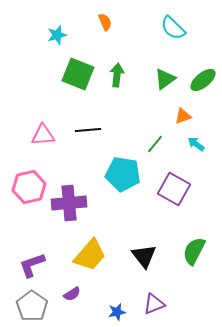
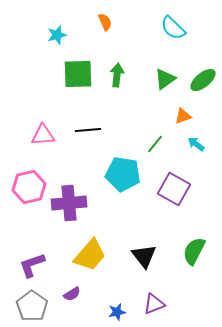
green square: rotated 24 degrees counterclockwise
